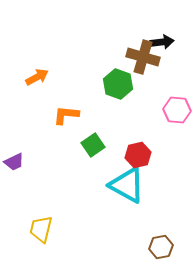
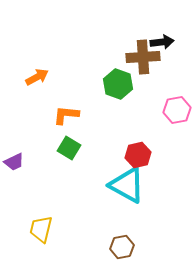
brown cross: rotated 20 degrees counterclockwise
pink hexagon: rotated 16 degrees counterclockwise
green square: moved 24 px left, 3 px down; rotated 25 degrees counterclockwise
brown hexagon: moved 39 px left
